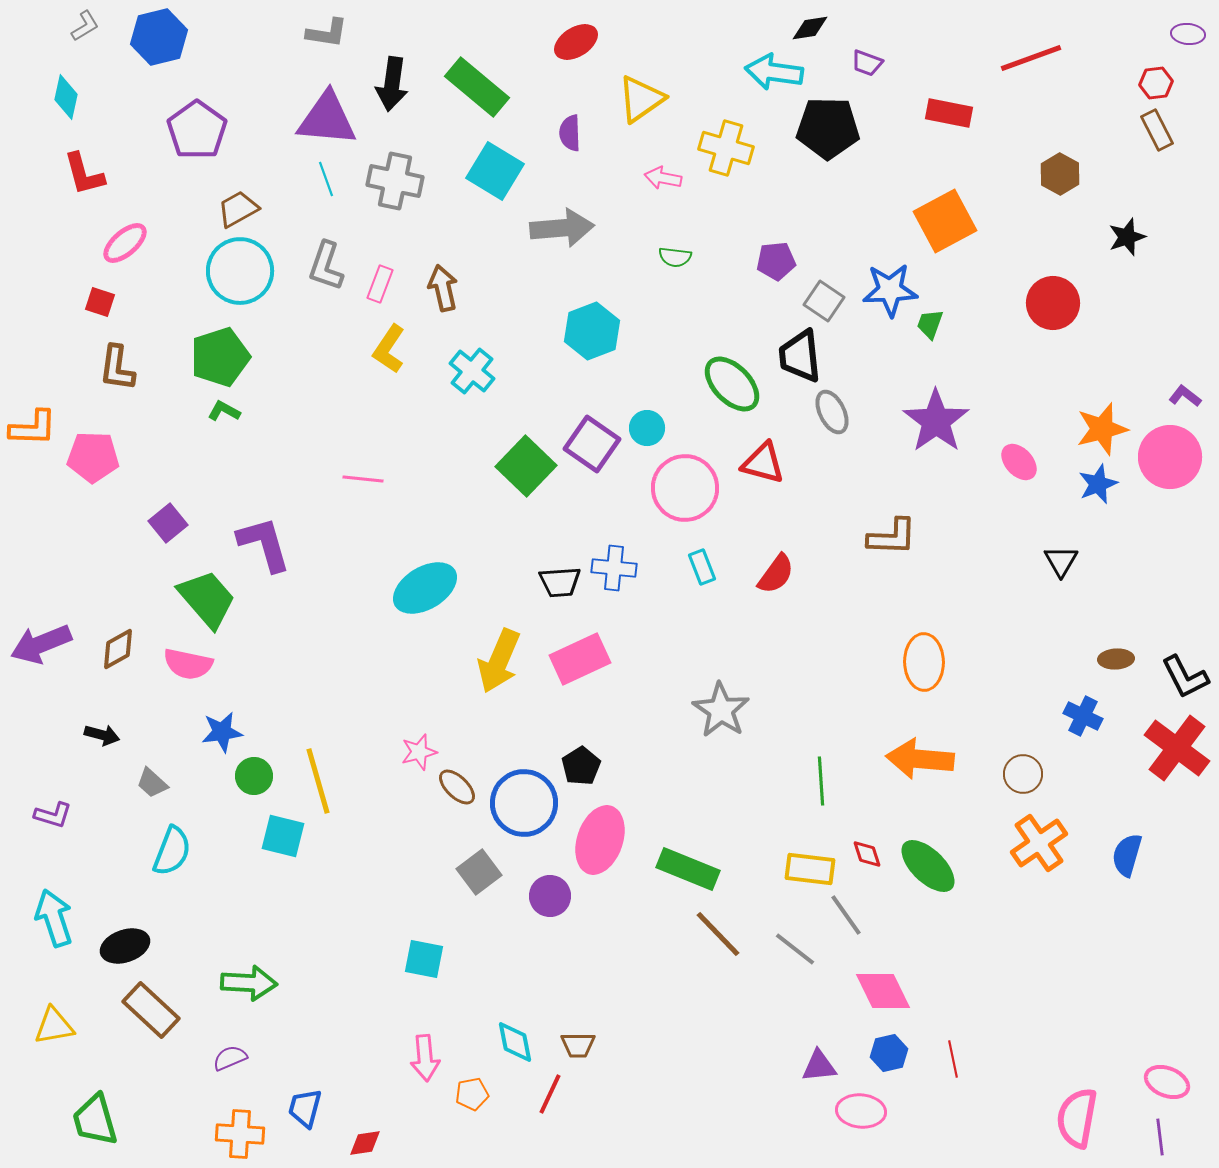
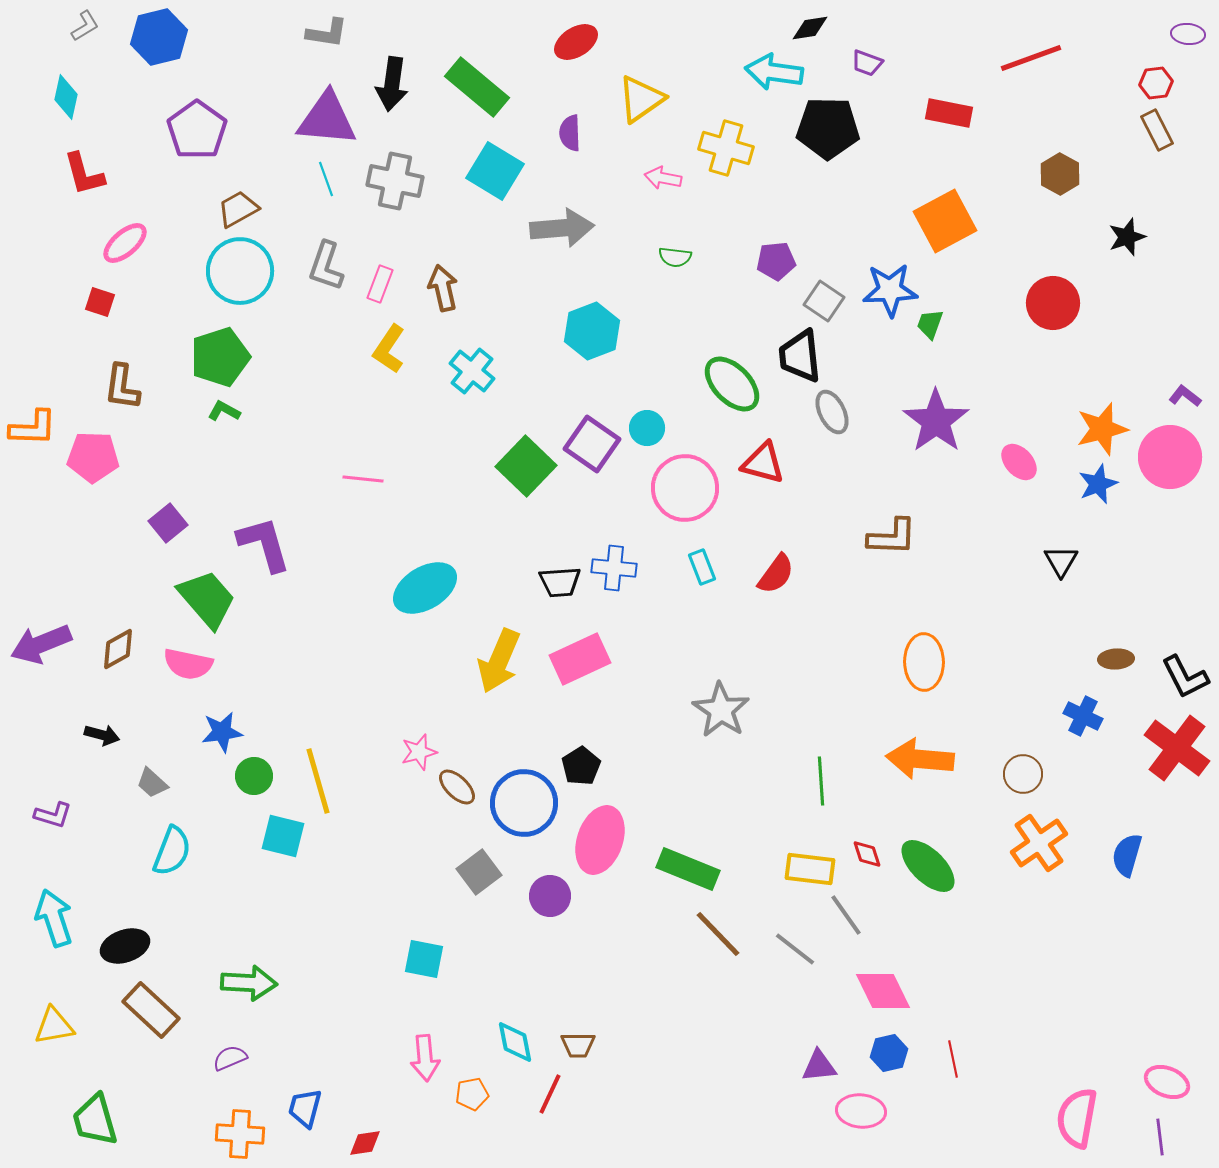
brown L-shape at (117, 368): moved 5 px right, 19 px down
